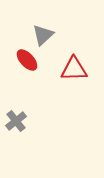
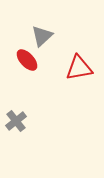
gray triangle: moved 1 px left, 1 px down
red triangle: moved 5 px right, 1 px up; rotated 8 degrees counterclockwise
